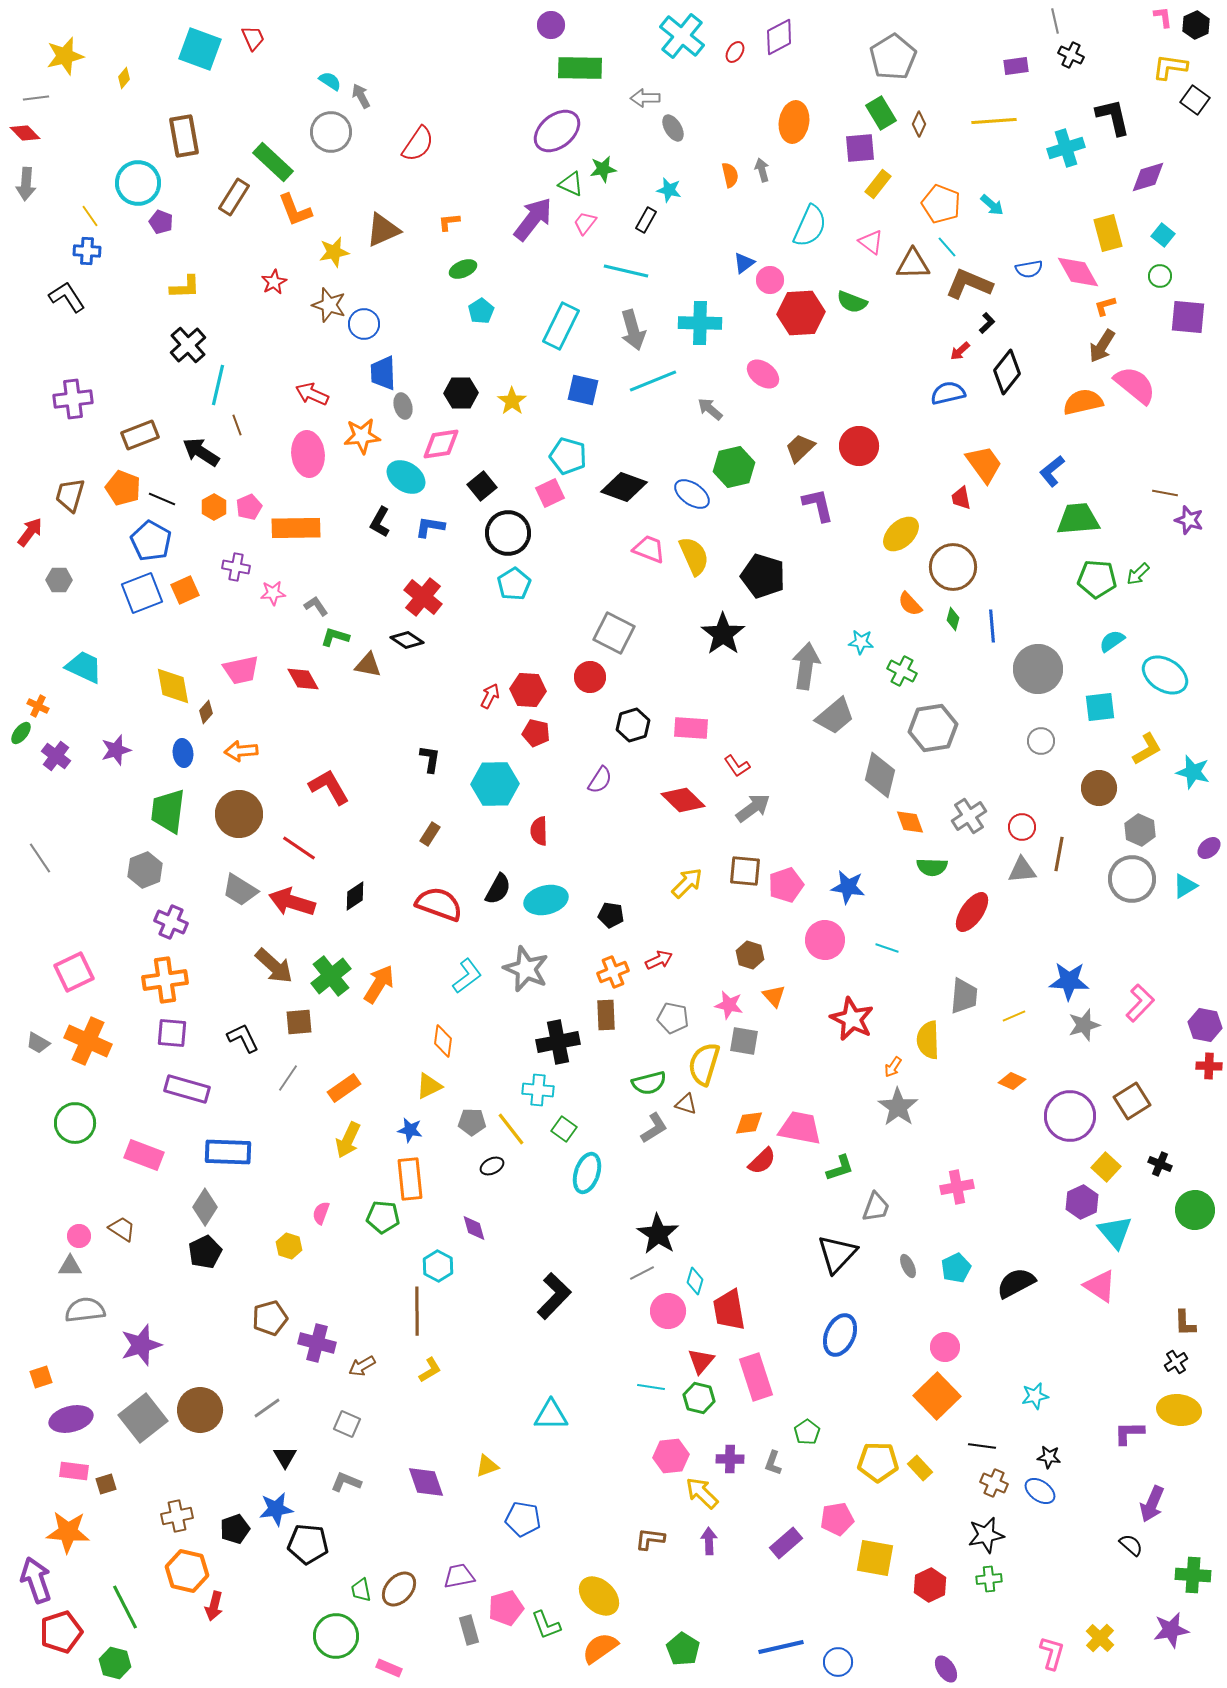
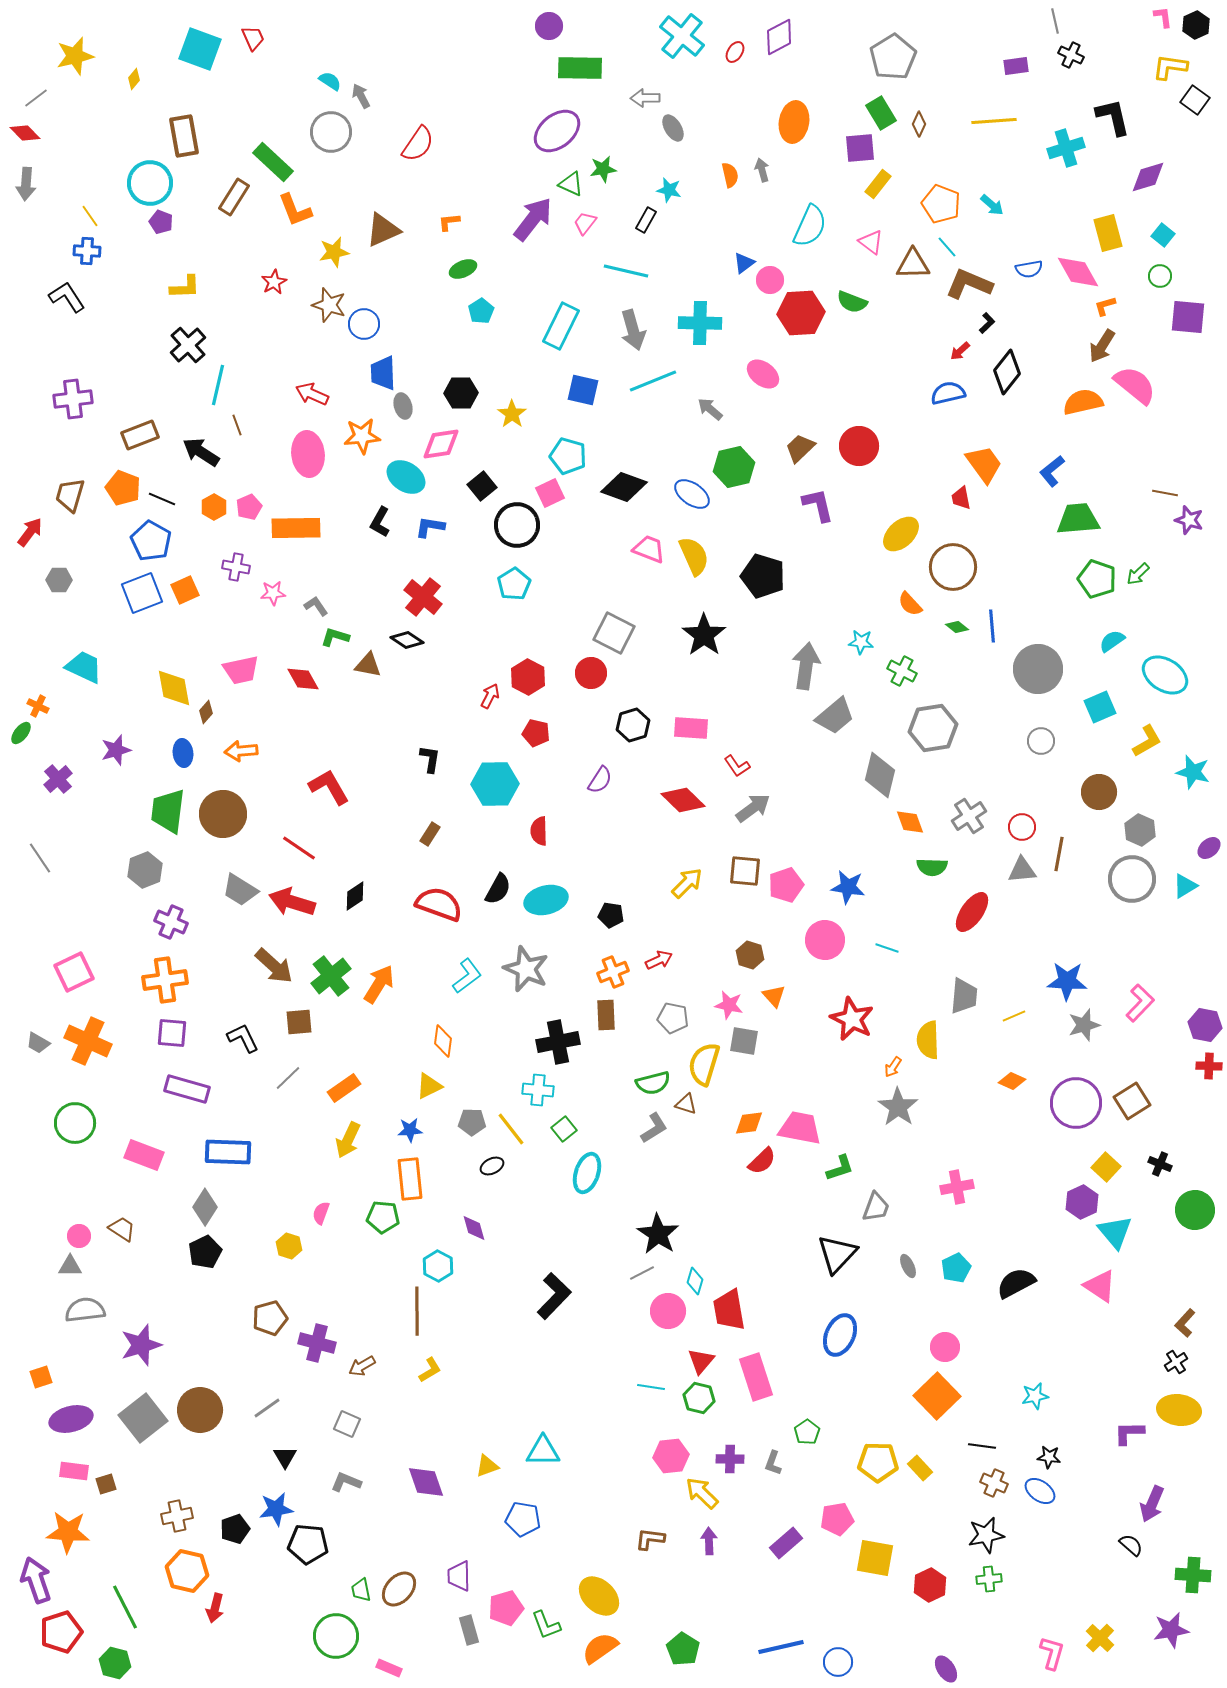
purple circle at (551, 25): moved 2 px left, 1 px down
yellow star at (65, 56): moved 10 px right
yellow diamond at (124, 78): moved 10 px right, 1 px down
gray line at (36, 98): rotated 30 degrees counterclockwise
cyan circle at (138, 183): moved 12 px right
yellow star at (512, 401): moved 13 px down
black circle at (508, 533): moved 9 px right, 8 px up
green pentagon at (1097, 579): rotated 15 degrees clockwise
green diamond at (953, 619): moved 4 px right, 8 px down; rotated 65 degrees counterclockwise
black star at (723, 634): moved 19 px left, 1 px down
red circle at (590, 677): moved 1 px right, 4 px up
yellow diamond at (173, 686): moved 1 px right, 2 px down
red hexagon at (528, 690): moved 13 px up; rotated 24 degrees clockwise
cyan square at (1100, 707): rotated 16 degrees counterclockwise
yellow L-shape at (1147, 749): moved 8 px up
purple cross at (56, 756): moved 2 px right, 23 px down; rotated 12 degrees clockwise
brown circle at (1099, 788): moved 4 px down
brown circle at (239, 814): moved 16 px left
blue star at (1069, 981): moved 2 px left
gray line at (288, 1078): rotated 12 degrees clockwise
green semicircle at (649, 1083): moved 4 px right
purple circle at (1070, 1116): moved 6 px right, 13 px up
green square at (564, 1129): rotated 15 degrees clockwise
blue star at (410, 1130): rotated 15 degrees counterclockwise
brown L-shape at (1185, 1323): rotated 44 degrees clockwise
cyan triangle at (551, 1415): moved 8 px left, 36 px down
purple trapezoid at (459, 1576): rotated 80 degrees counterclockwise
red arrow at (214, 1606): moved 1 px right, 2 px down
